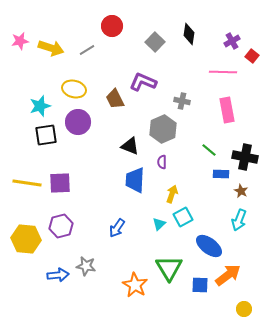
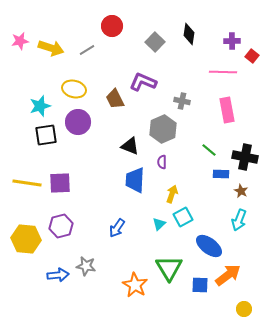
purple cross at (232, 41): rotated 28 degrees clockwise
